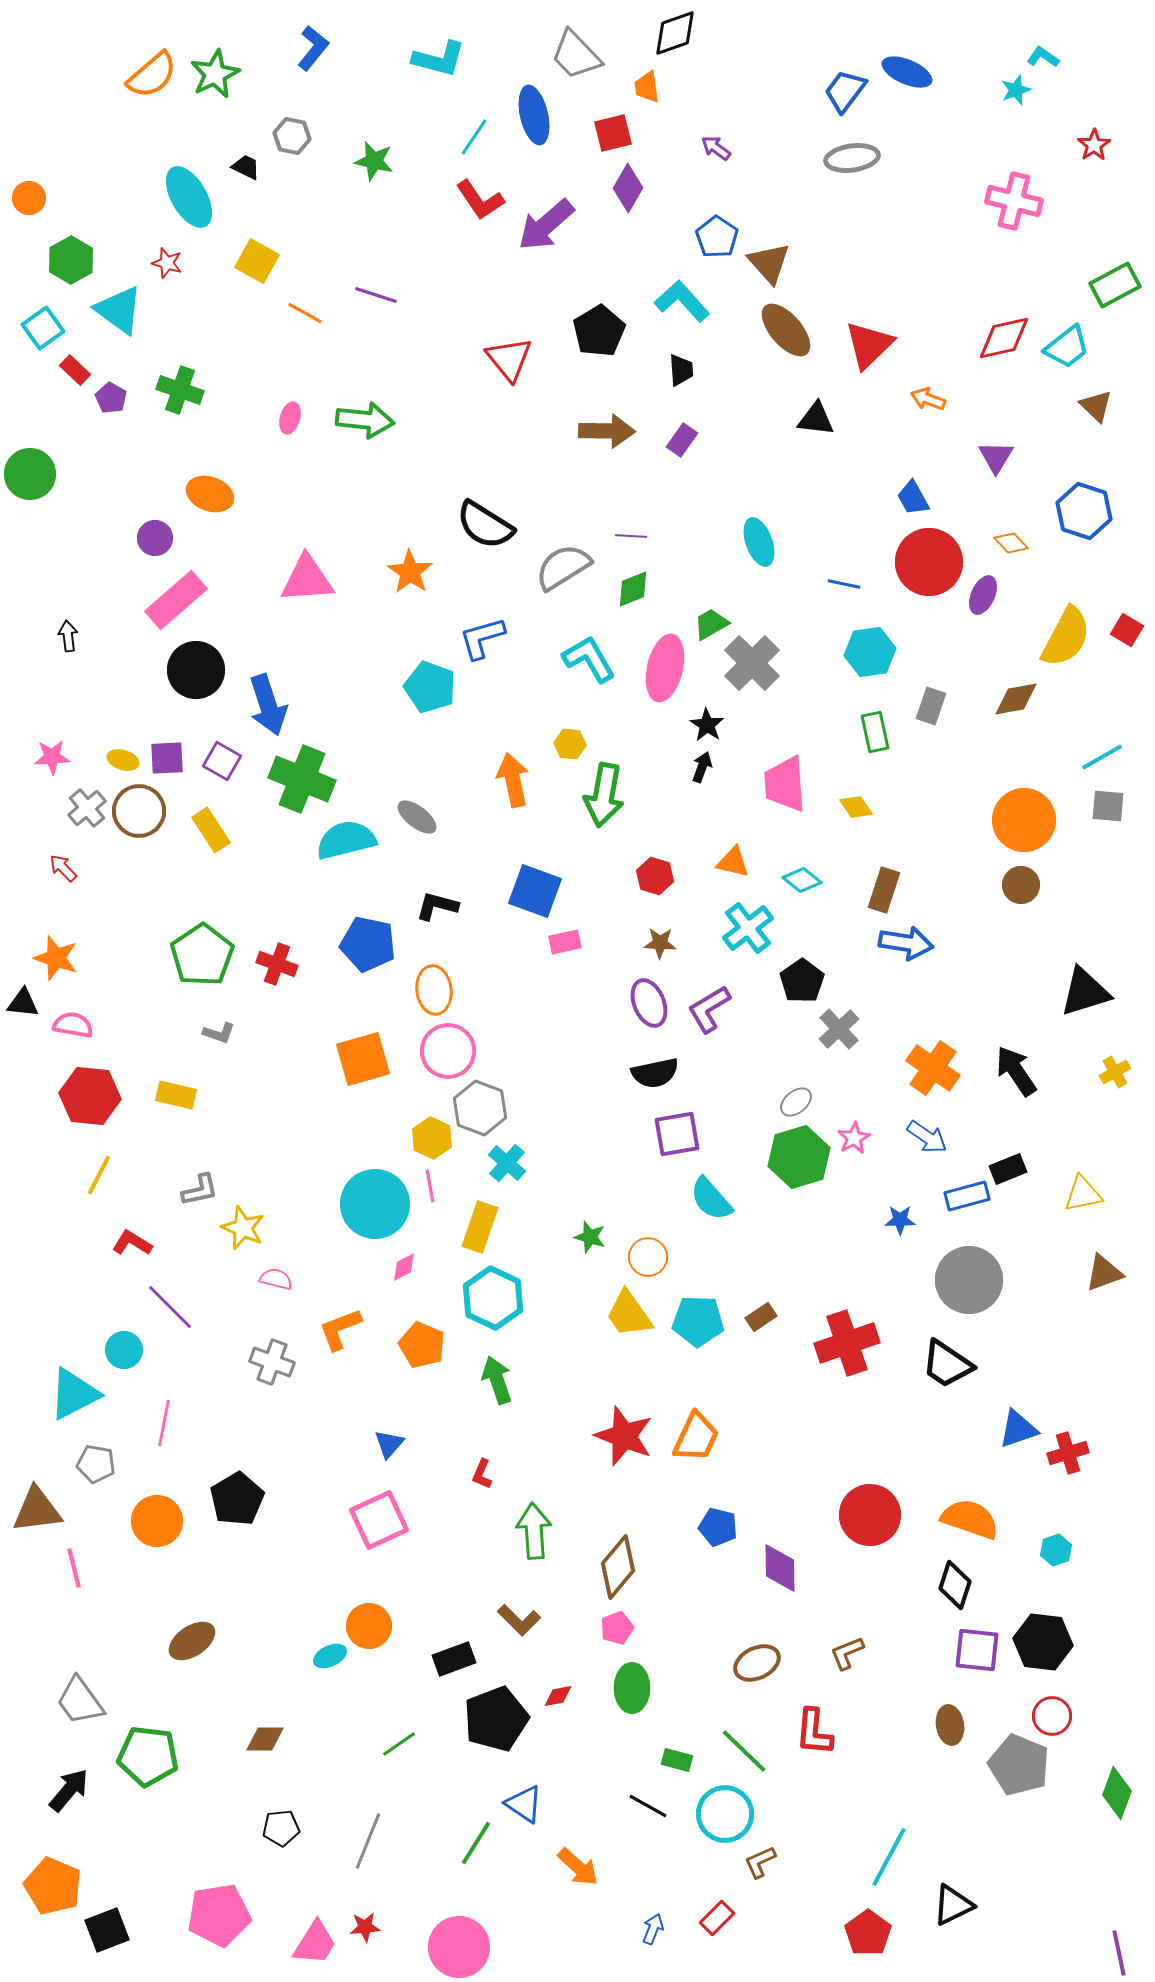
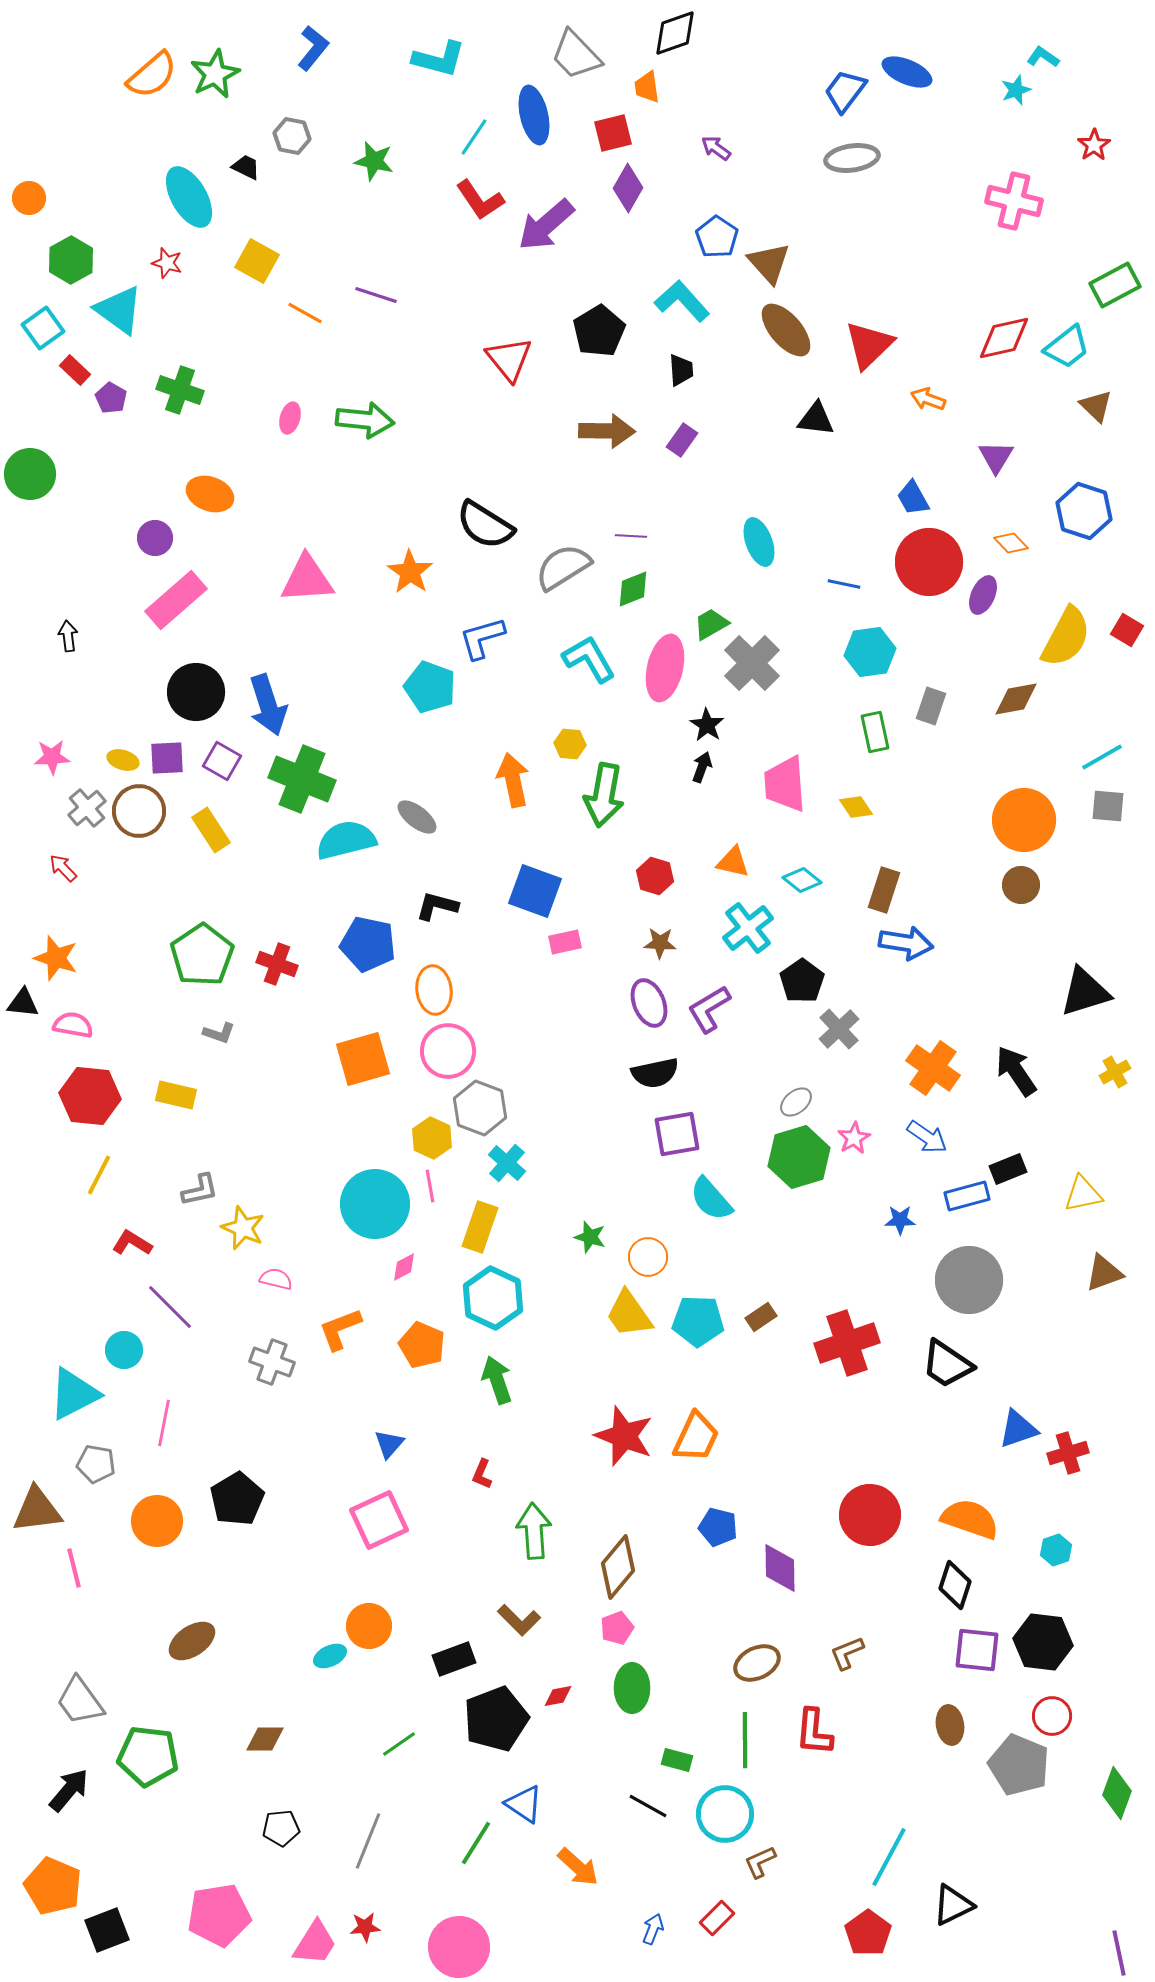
black circle at (196, 670): moved 22 px down
green line at (744, 1751): moved 1 px right, 11 px up; rotated 46 degrees clockwise
